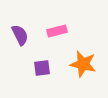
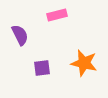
pink rectangle: moved 16 px up
orange star: moved 1 px right, 1 px up
